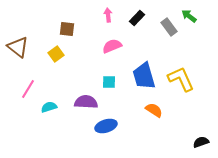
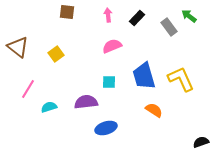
brown square: moved 17 px up
purple semicircle: rotated 10 degrees counterclockwise
blue ellipse: moved 2 px down
